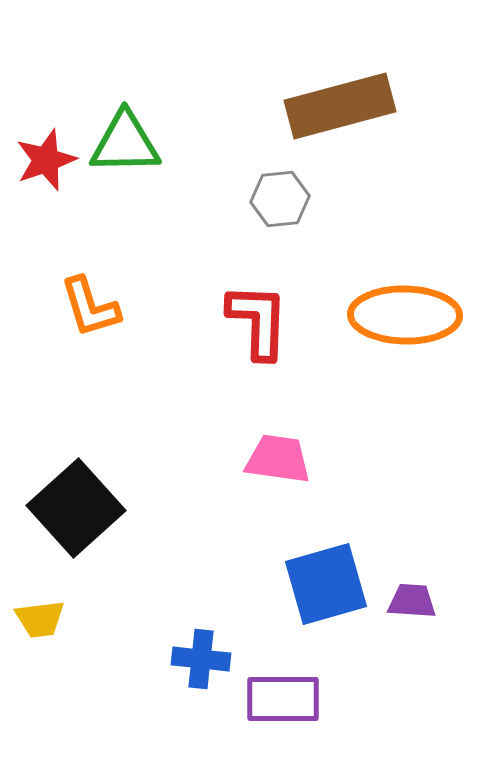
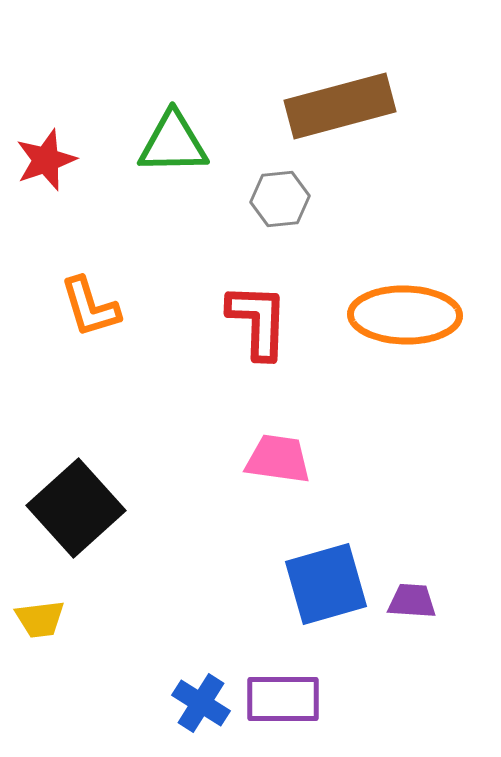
green triangle: moved 48 px right
blue cross: moved 44 px down; rotated 26 degrees clockwise
